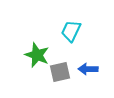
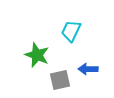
gray square: moved 8 px down
